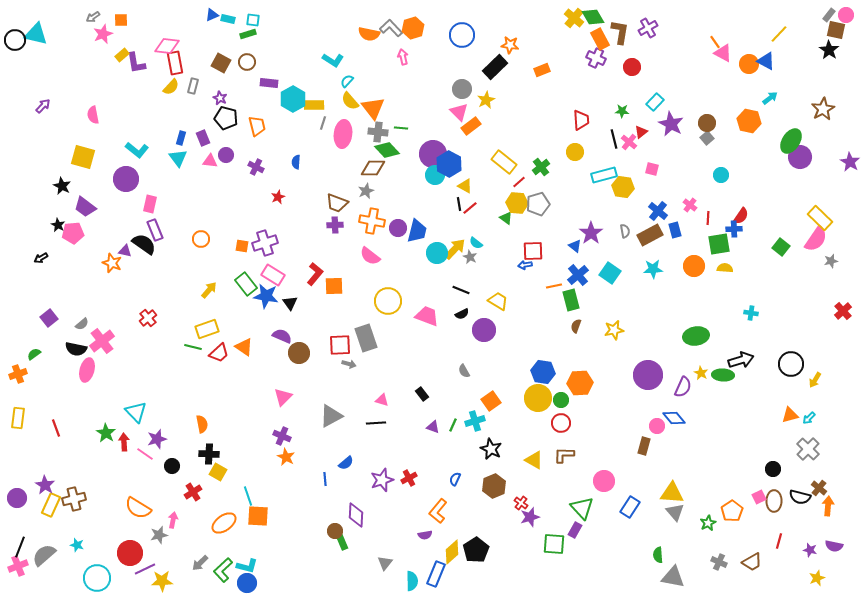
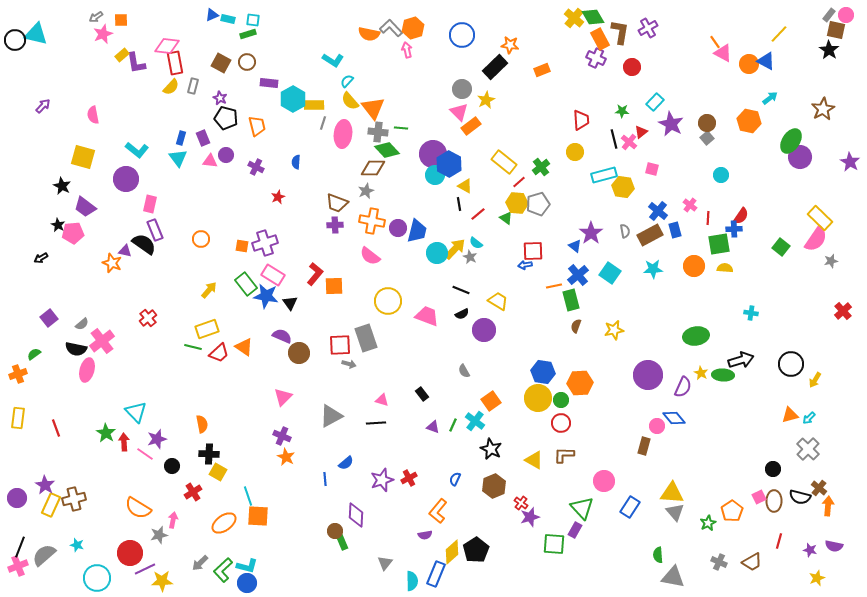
gray arrow at (93, 17): moved 3 px right
pink arrow at (403, 57): moved 4 px right, 7 px up
red line at (470, 208): moved 8 px right, 6 px down
cyan cross at (475, 421): rotated 36 degrees counterclockwise
